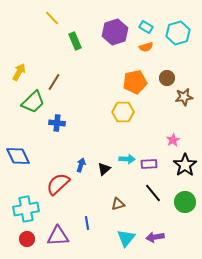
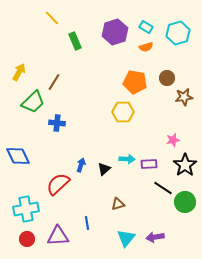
orange pentagon: rotated 20 degrees clockwise
pink star: rotated 16 degrees clockwise
black line: moved 10 px right, 5 px up; rotated 18 degrees counterclockwise
